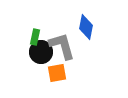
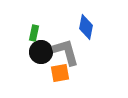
green rectangle: moved 1 px left, 4 px up
gray L-shape: moved 4 px right, 6 px down
orange square: moved 3 px right
